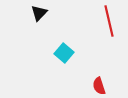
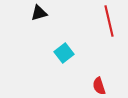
black triangle: rotated 30 degrees clockwise
cyan square: rotated 12 degrees clockwise
